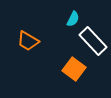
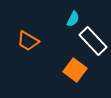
orange square: moved 1 px right, 1 px down
